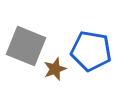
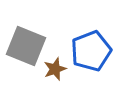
blue pentagon: rotated 30 degrees counterclockwise
